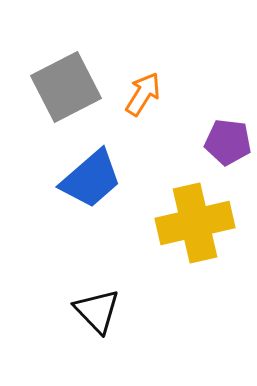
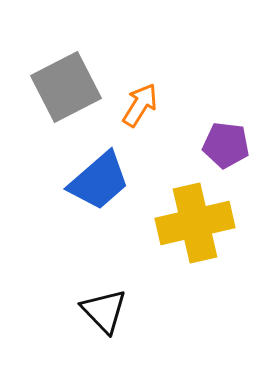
orange arrow: moved 3 px left, 11 px down
purple pentagon: moved 2 px left, 3 px down
blue trapezoid: moved 8 px right, 2 px down
black triangle: moved 7 px right
